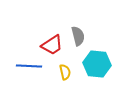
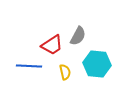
gray semicircle: rotated 42 degrees clockwise
